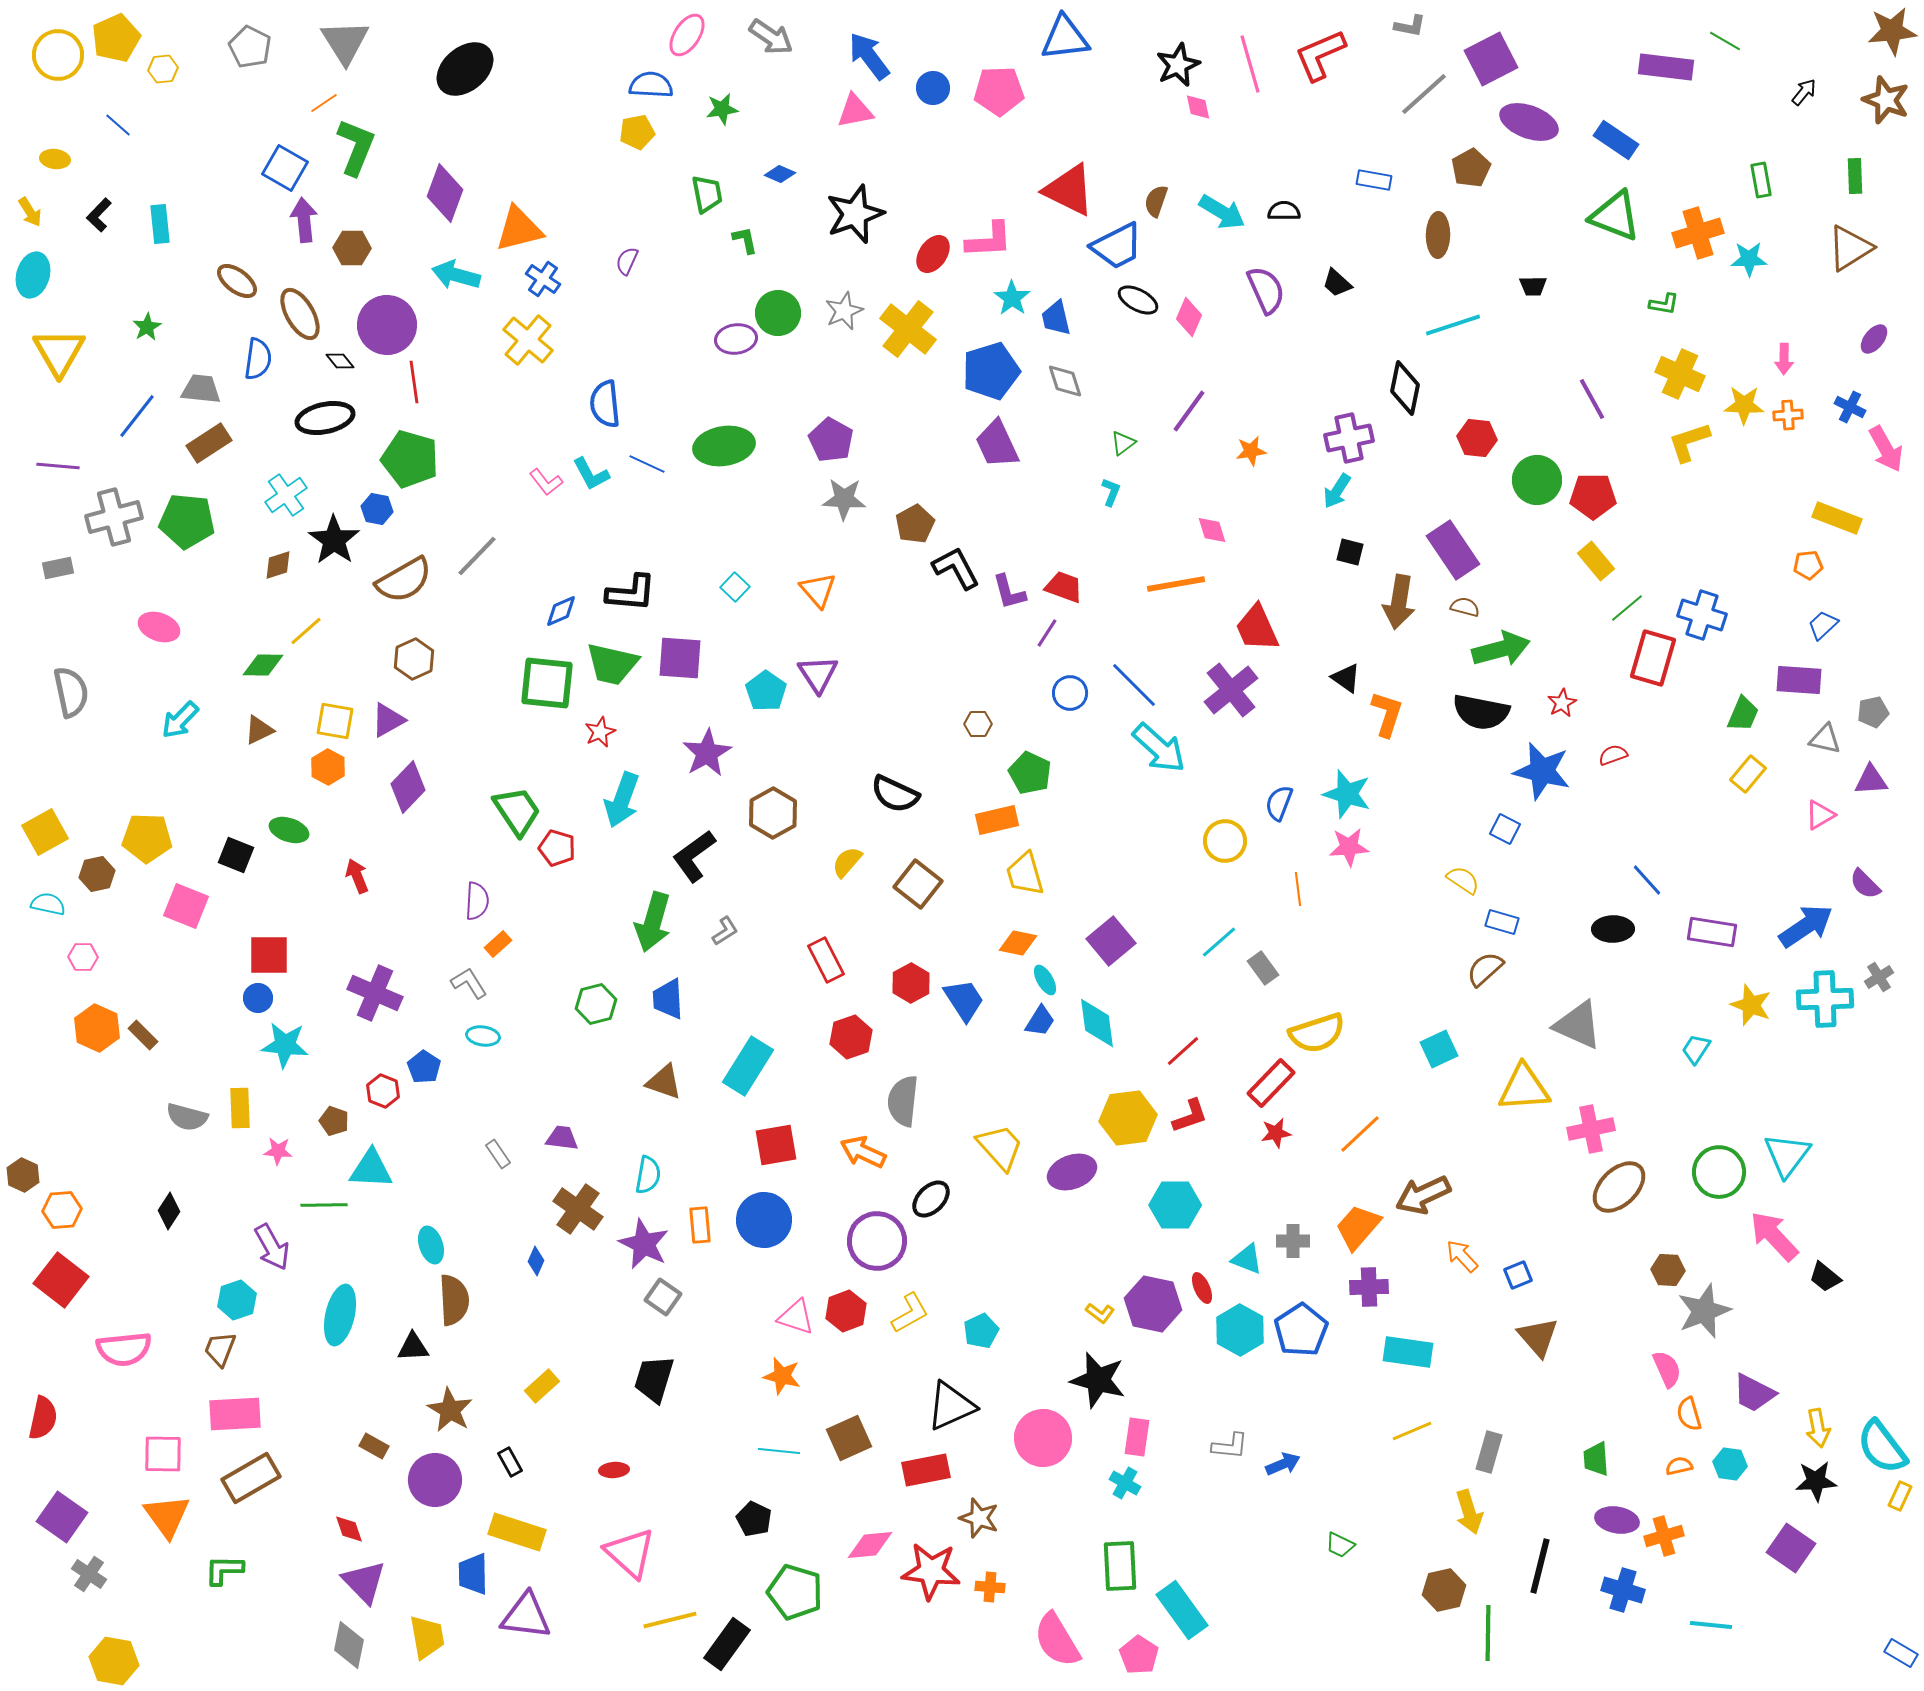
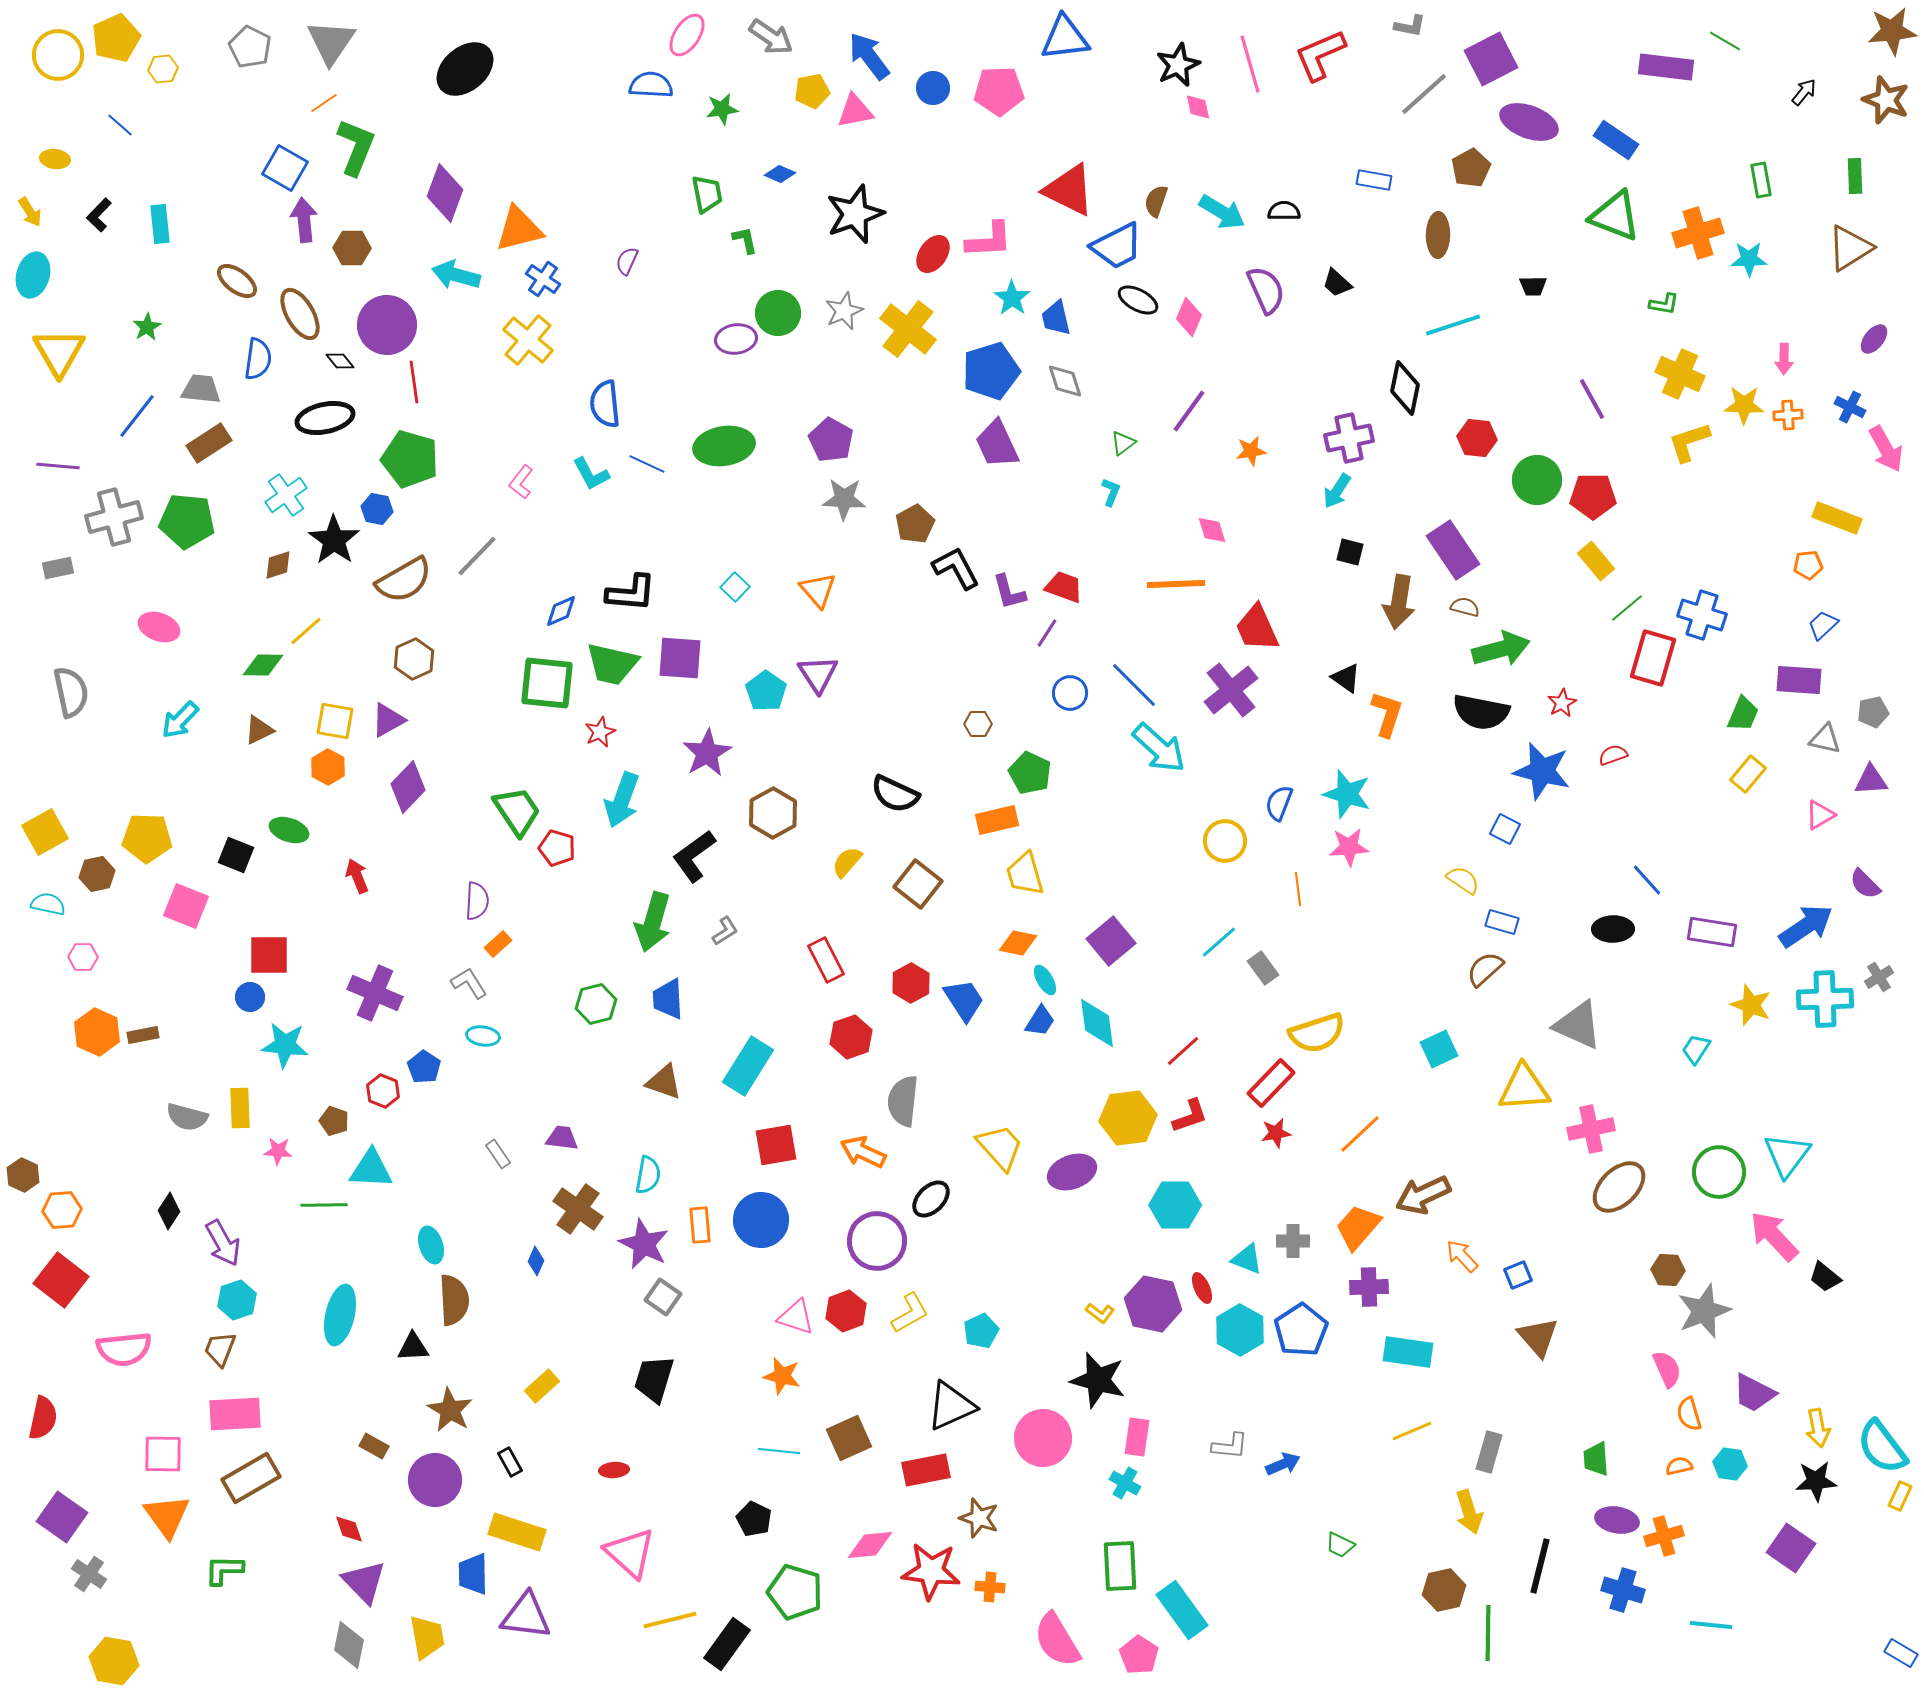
gray triangle at (345, 42): moved 14 px left; rotated 6 degrees clockwise
blue line at (118, 125): moved 2 px right
yellow pentagon at (637, 132): moved 175 px right, 41 px up
pink L-shape at (546, 482): moved 25 px left; rotated 76 degrees clockwise
orange line at (1176, 584): rotated 8 degrees clockwise
blue circle at (258, 998): moved 8 px left, 1 px up
orange hexagon at (97, 1028): moved 4 px down
brown rectangle at (143, 1035): rotated 56 degrees counterclockwise
blue circle at (764, 1220): moved 3 px left
purple arrow at (272, 1247): moved 49 px left, 4 px up
